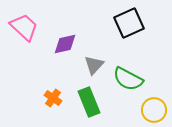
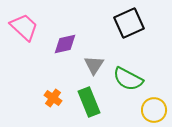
gray triangle: rotated 10 degrees counterclockwise
